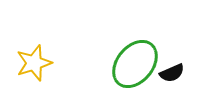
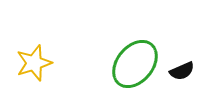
black semicircle: moved 10 px right, 2 px up
